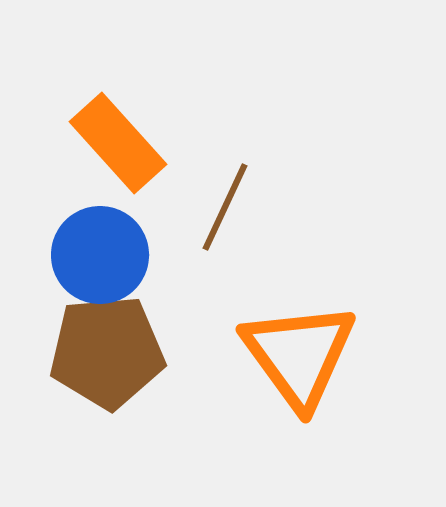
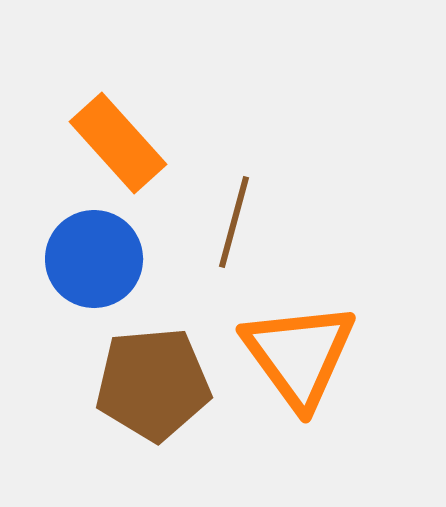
brown line: moved 9 px right, 15 px down; rotated 10 degrees counterclockwise
blue circle: moved 6 px left, 4 px down
brown pentagon: moved 46 px right, 32 px down
